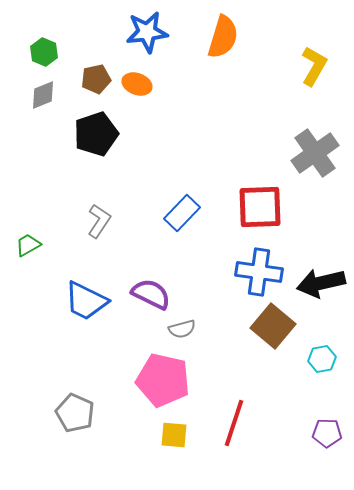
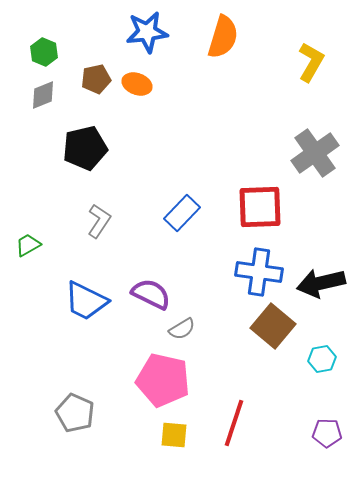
yellow L-shape: moved 3 px left, 4 px up
black pentagon: moved 11 px left, 14 px down; rotated 6 degrees clockwise
gray semicircle: rotated 16 degrees counterclockwise
